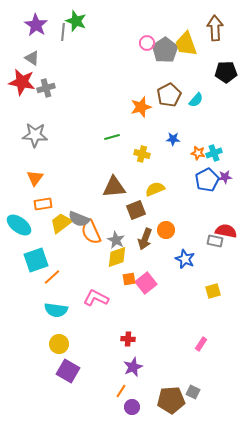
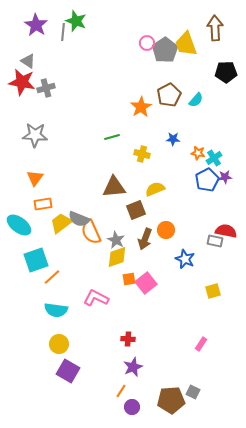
gray triangle at (32, 58): moved 4 px left, 3 px down
orange star at (141, 107): rotated 15 degrees counterclockwise
cyan cross at (214, 153): moved 5 px down; rotated 14 degrees counterclockwise
